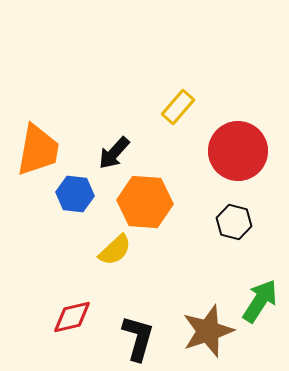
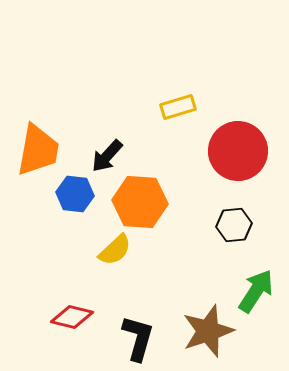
yellow rectangle: rotated 32 degrees clockwise
black arrow: moved 7 px left, 3 px down
orange hexagon: moved 5 px left
black hexagon: moved 3 px down; rotated 20 degrees counterclockwise
green arrow: moved 4 px left, 10 px up
red diamond: rotated 27 degrees clockwise
